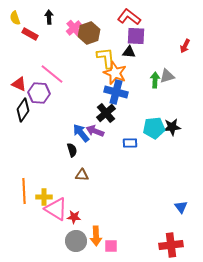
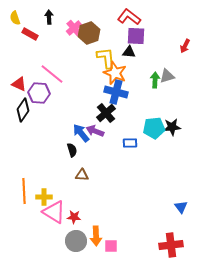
pink triangle: moved 2 px left, 3 px down
